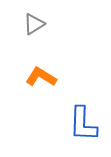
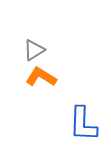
gray triangle: moved 26 px down
